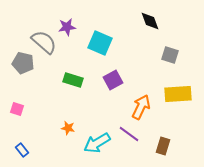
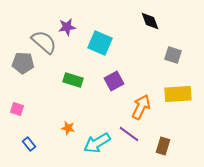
gray square: moved 3 px right
gray pentagon: rotated 10 degrees counterclockwise
purple square: moved 1 px right, 1 px down
blue rectangle: moved 7 px right, 6 px up
